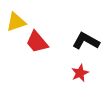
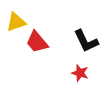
black L-shape: rotated 144 degrees counterclockwise
red star: rotated 30 degrees counterclockwise
